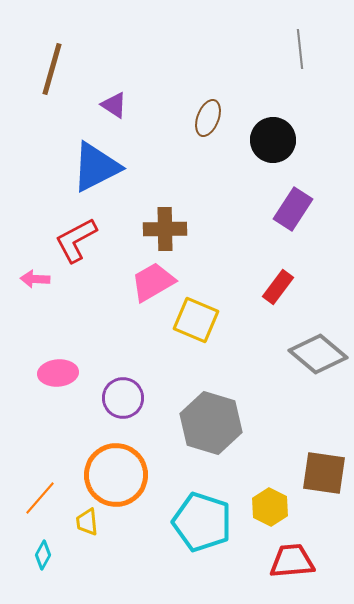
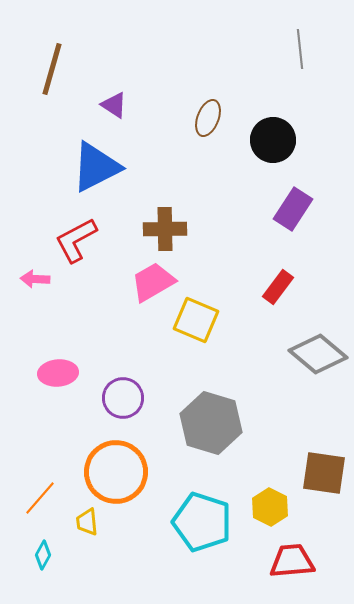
orange circle: moved 3 px up
